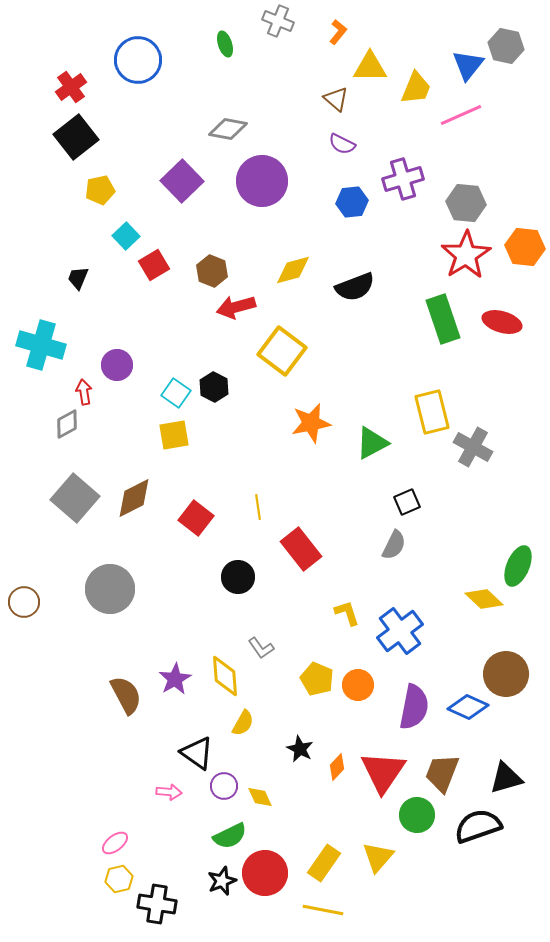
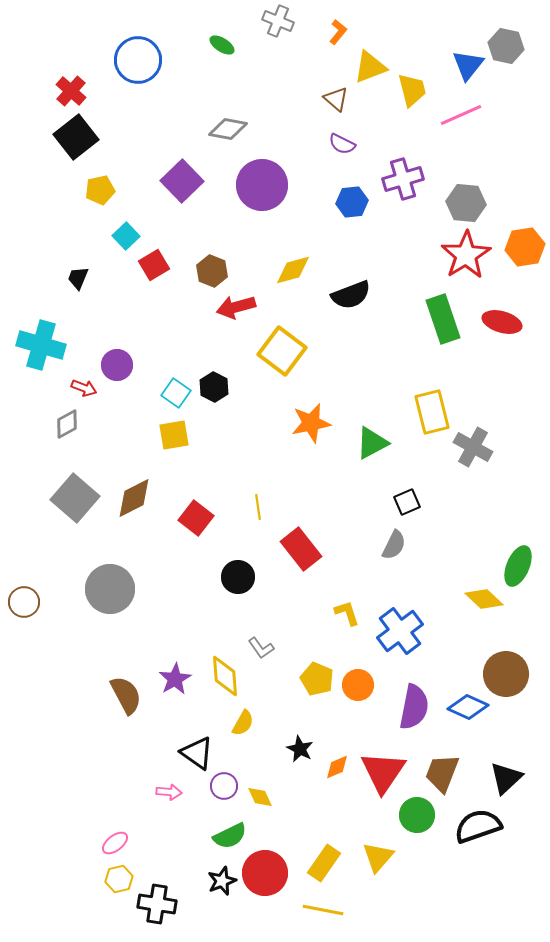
green ellipse at (225, 44): moved 3 px left, 1 px down; rotated 40 degrees counterclockwise
yellow triangle at (370, 67): rotated 21 degrees counterclockwise
red cross at (71, 87): moved 4 px down; rotated 12 degrees counterclockwise
yellow trapezoid at (416, 88): moved 4 px left, 2 px down; rotated 36 degrees counterclockwise
purple circle at (262, 181): moved 4 px down
orange hexagon at (525, 247): rotated 15 degrees counterclockwise
black semicircle at (355, 287): moved 4 px left, 8 px down
red arrow at (84, 392): moved 4 px up; rotated 120 degrees clockwise
orange diamond at (337, 767): rotated 24 degrees clockwise
black triangle at (506, 778): rotated 27 degrees counterclockwise
